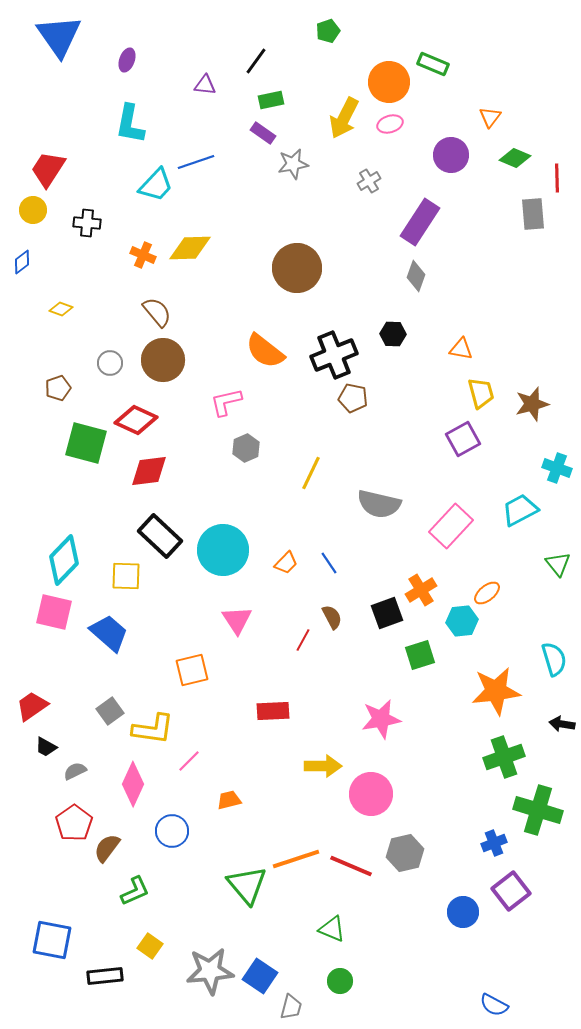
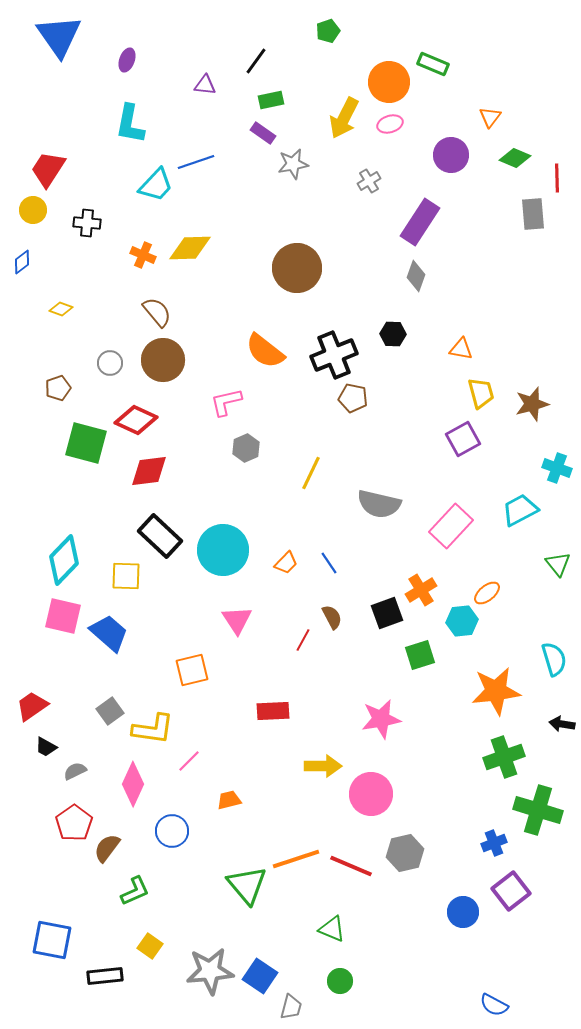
pink square at (54, 612): moved 9 px right, 4 px down
